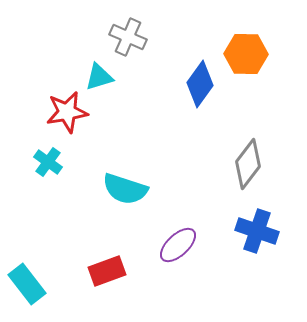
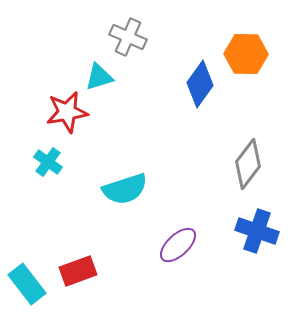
cyan semicircle: rotated 36 degrees counterclockwise
red rectangle: moved 29 px left
